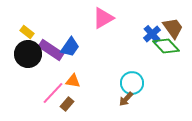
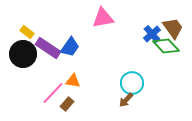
pink triangle: rotated 20 degrees clockwise
purple rectangle: moved 3 px left, 2 px up
black circle: moved 5 px left
brown arrow: moved 1 px down
